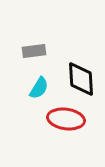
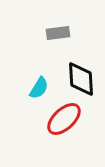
gray rectangle: moved 24 px right, 18 px up
red ellipse: moved 2 px left; rotated 51 degrees counterclockwise
